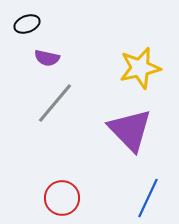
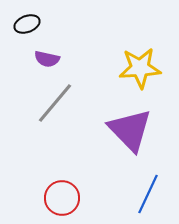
purple semicircle: moved 1 px down
yellow star: rotated 9 degrees clockwise
blue line: moved 4 px up
